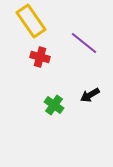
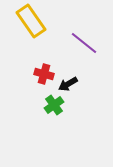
red cross: moved 4 px right, 17 px down
black arrow: moved 22 px left, 11 px up
green cross: rotated 18 degrees clockwise
